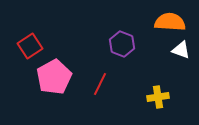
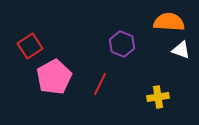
orange semicircle: moved 1 px left
